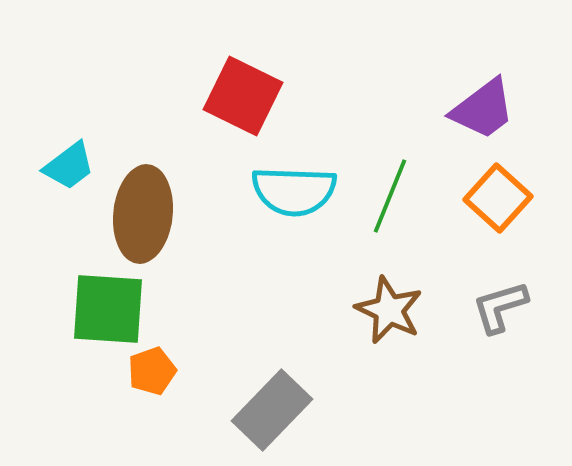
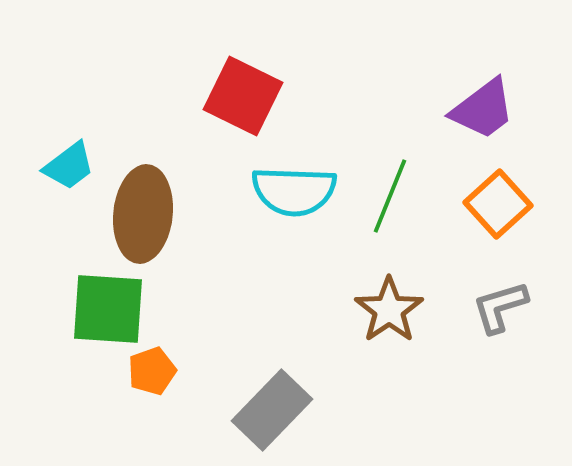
orange square: moved 6 px down; rotated 6 degrees clockwise
brown star: rotated 12 degrees clockwise
